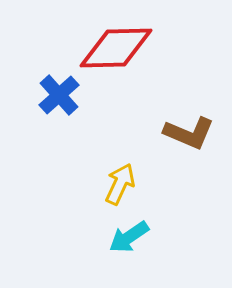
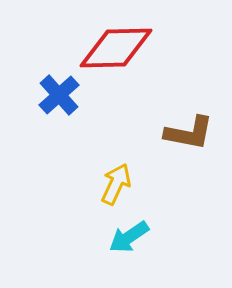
brown L-shape: rotated 12 degrees counterclockwise
yellow arrow: moved 4 px left
